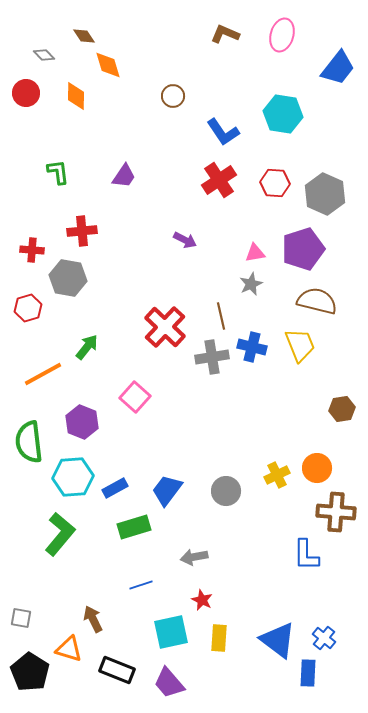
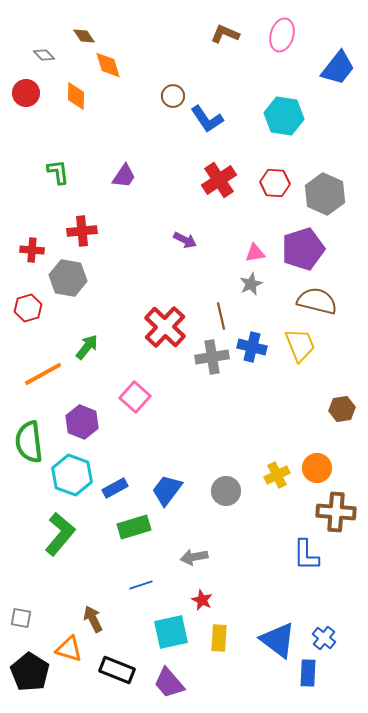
cyan hexagon at (283, 114): moved 1 px right, 2 px down
blue L-shape at (223, 132): moved 16 px left, 13 px up
cyan hexagon at (73, 477): moved 1 px left, 2 px up; rotated 24 degrees clockwise
